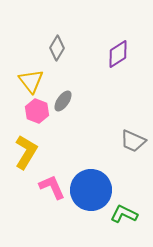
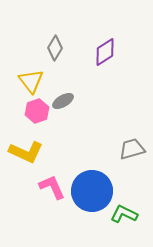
gray diamond: moved 2 px left
purple diamond: moved 13 px left, 2 px up
gray ellipse: rotated 25 degrees clockwise
pink hexagon: rotated 20 degrees clockwise
gray trapezoid: moved 1 px left, 8 px down; rotated 140 degrees clockwise
yellow L-shape: rotated 84 degrees clockwise
blue circle: moved 1 px right, 1 px down
